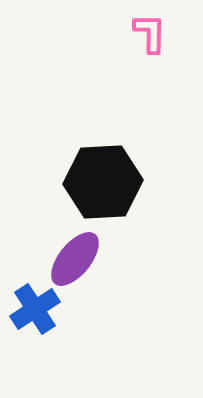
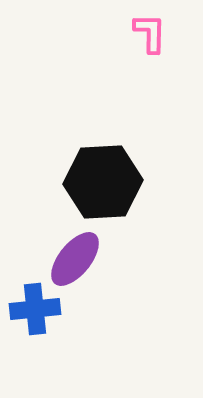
blue cross: rotated 27 degrees clockwise
